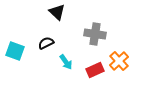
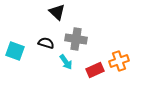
gray cross: moved 19 px left, 5 px down
black semicircle: rotated 42 degrees clockwise
orange cross: rotated 24 degrees clockwise
